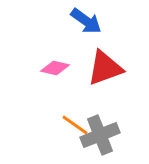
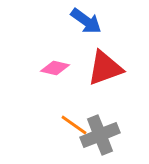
orange line: moved 1 px left
